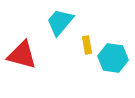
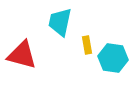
cyan trapezoid: rotated 28 degrees counterclockwise
